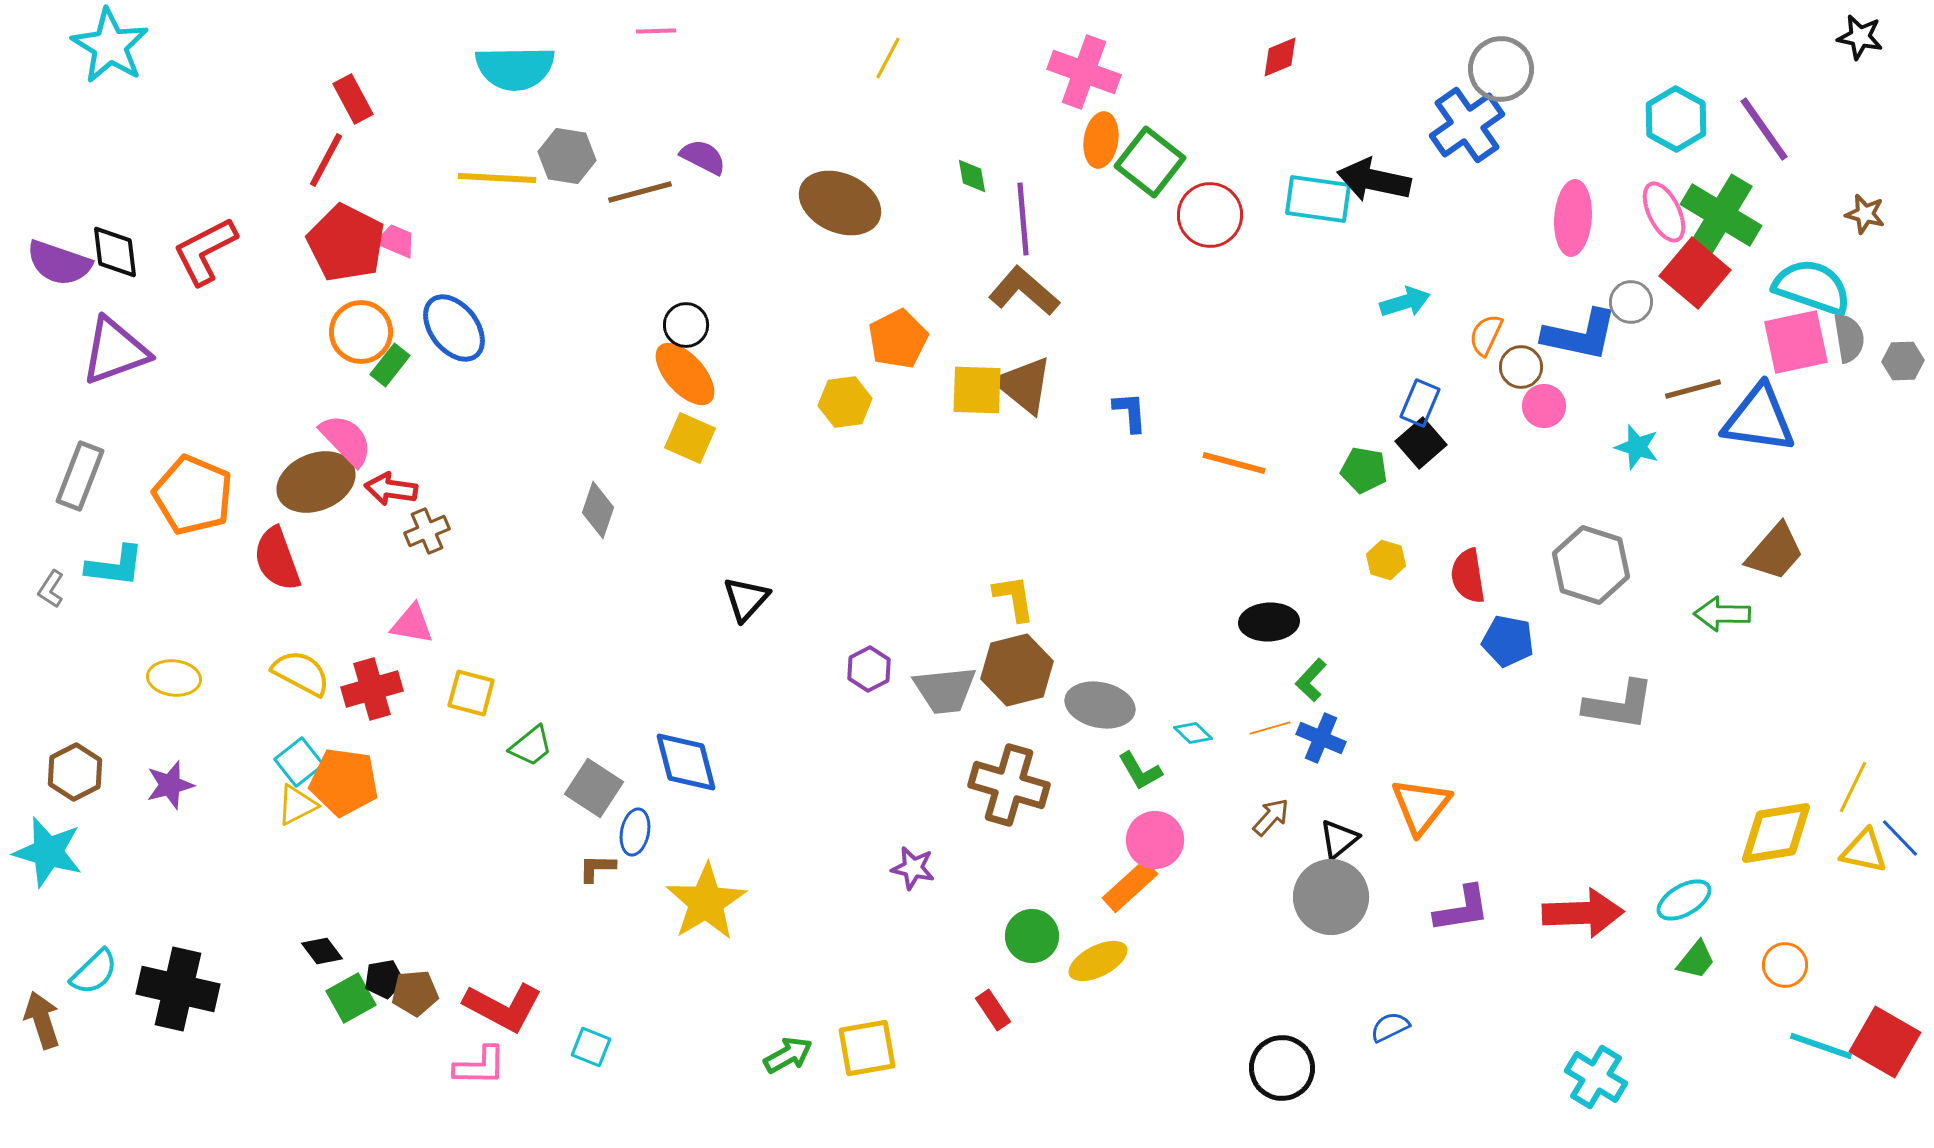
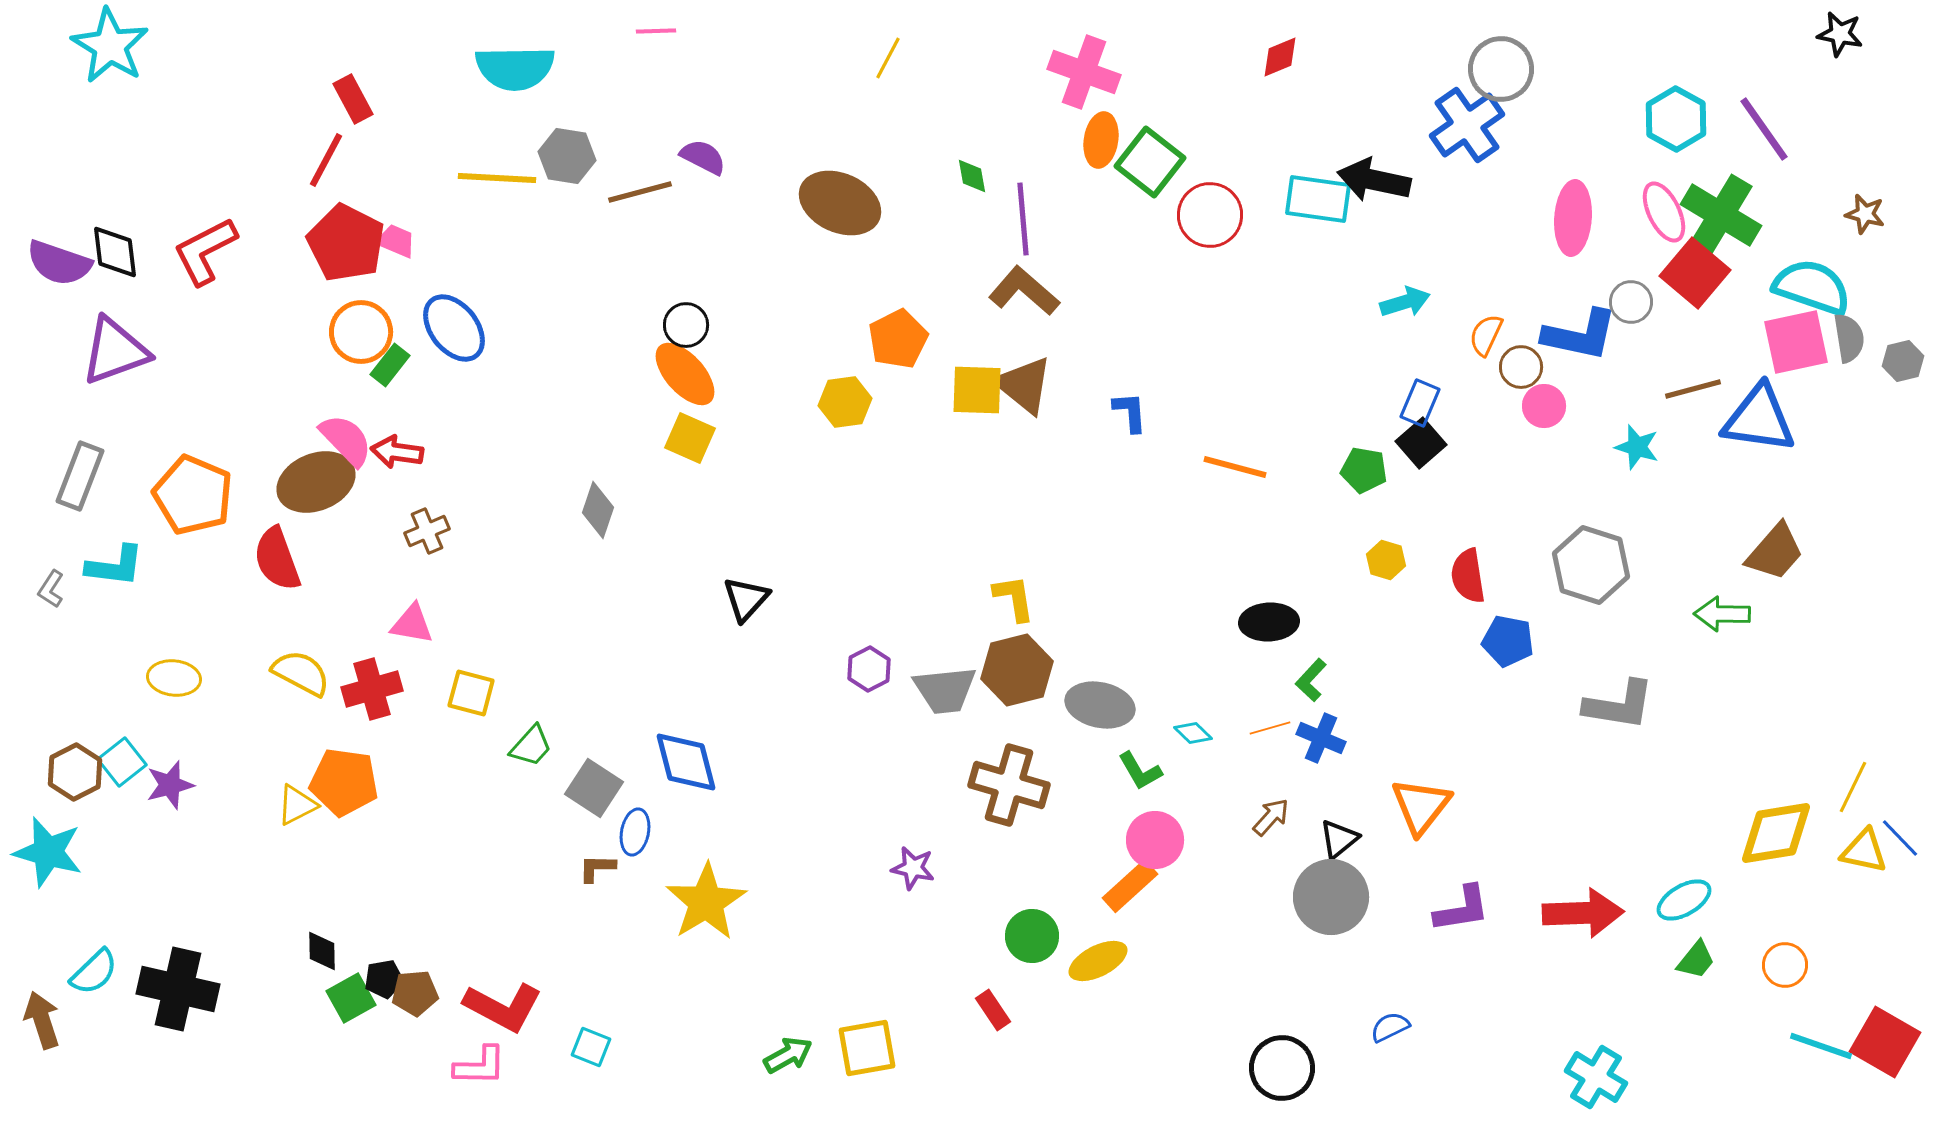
black star at (1860, 37): moved 20 px left, 3 px up
gray hexagon at (1903, 361): rotated 12 degrees counterclockwise
orange line at (1234, 463): moved 1 px right, 4 px down
red arrow at (391, 489): moved 6 px right, 37 px up
green trapezoid at (531, 746): rotated 9 degrees counterclockwise
cyan square at (299, 762): moved 177 px left
black diamond at (322, 951): rotated 36 degrees clockwise
